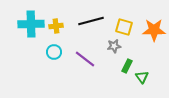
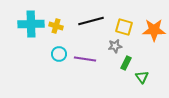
yellow cross: rotated 24 degrees clockwise
gray star: moved 1 px right
cyan circle: moved 5 px right, 2 px down
purple line: rotated 30 degrees counterclockwise
green rectangle: moved 1 px left, 3 px up
